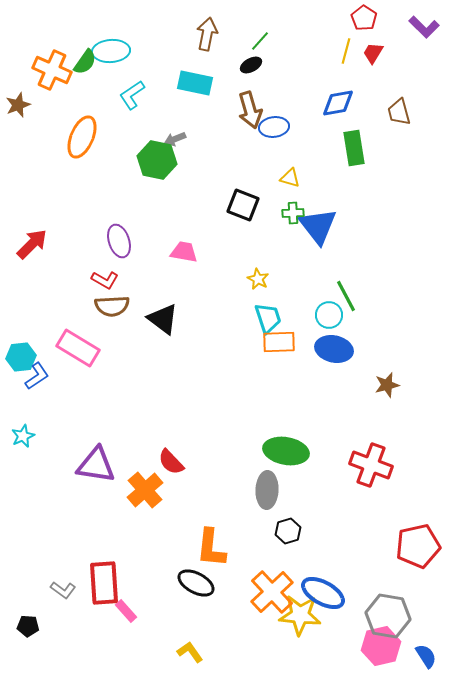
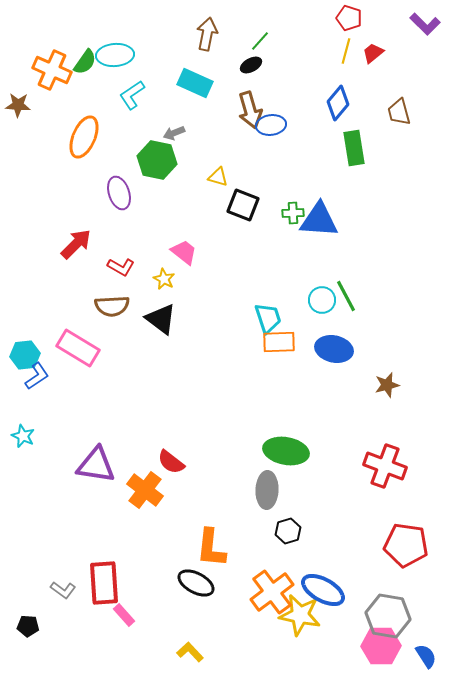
red pentagon at (364, 18): moved 15 px left; rotated 15 degrees counterclockwise
purple L-shape at (424, 27): moved 1 px right, 3 px up
cyan ellipse at (111, 51): moved 4 px right, 4 px down
red trapezoid at (373, 53): rotated 20 degrees clockwise
cyan rectangle at (195, 83): rotated 12 degrees clockwise
blue diamond at (338, 103): rotated 40 degrees counterclockwise
brown star at (18, 105): rotated 25 degrees clockwise
blue ellipse at (274, 127): moved 3 px left, 2 px up
orange ellipse at (82, 137): moved 2 px right
gray arrow at (175, 139): moved 1 px left, 6 px up
yellow triangle at (290, 178): moved 72 px left, 1 px up
blue triangle at (318, 226): moved 1 px right, 6 px up; rotated 48 degrees counterclockwise
purple ellipse at (119, 241): moved 48 px up
red arrow at (32, 244): moved 44 px right
pink trapezoid at (184, 252): rotated 28 degrees clockwise
yellow star at (258, 279): moved 94 px left
red L-shape at (105, 280): moved 16 px right, 13 px up
cyan circle at (329, 315): moved 7 px left, 15 px up
black triangle at (163, 319): moved 2 px left
cyan hexagon at (21, 357): moved 4 px right, 2 px up
cyan star at (23, 436): rotated 25 degrees counterclockwise
red semicircle at (171, 462): rotated 8 degrees counterclockwise
red cross at (371, 465): moved 14 px right, 1 px down
orange cross at (145, 490): rotated 12 degrees counterclockwise
red pentagon at (418, 546): moved 12 px left, 1 px up; rotated 21 degrees clockwise
orange cross at (272, 592): rotated 6 degrees clockwise
blue ellipse at (323, 593): moved 3 px up
pink rectangle at (126, 611): moved 2 px left, 4 px down
yellow star at (300, 615): rotated 6 degrees clockwise
pink hexagon at (381, 646): rotated 12 degrees clockwise
yellow L-shape at (190, 652): rotated 8 degrees counterclockwise
